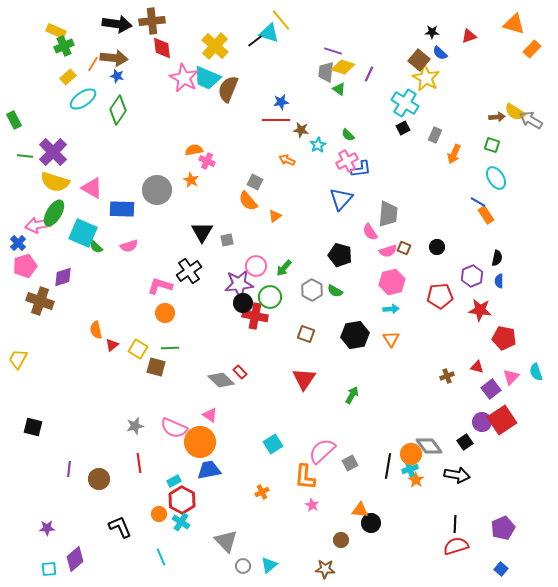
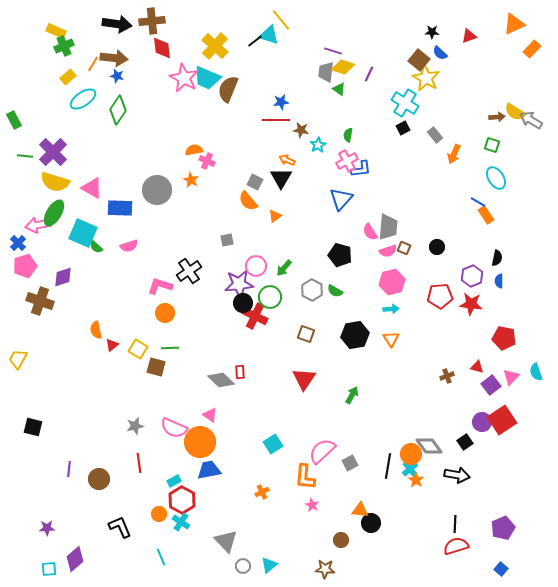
orange triangle at (514, 24): rotated 40 degrees counterclockwise
cyan triangle at (269, 33): moved 2 px down
green semicircle at (348, 135): rotated 56 degrees clockwise
gray rectangle at (435, 135): rotated 63 degrees counterclockwise
blue rectangle at (122, 209): moved 2 px left, 1 px up
gray trapezoid at (388, 214): moved 13 px down
black triangle at (202, 232): moved 79 px right, 54 px up
red star at (480, 310): moved 9 px left, 6 px up
red cross at (255, 316): rotated 15 degrees clockwise
red rectangle at (240, 372): rotated 40 degrees clockwise
purple square at (491, 389): moved 4 px up
cyan cross at (410, 469): rotated 21 degrees counterclockwise
